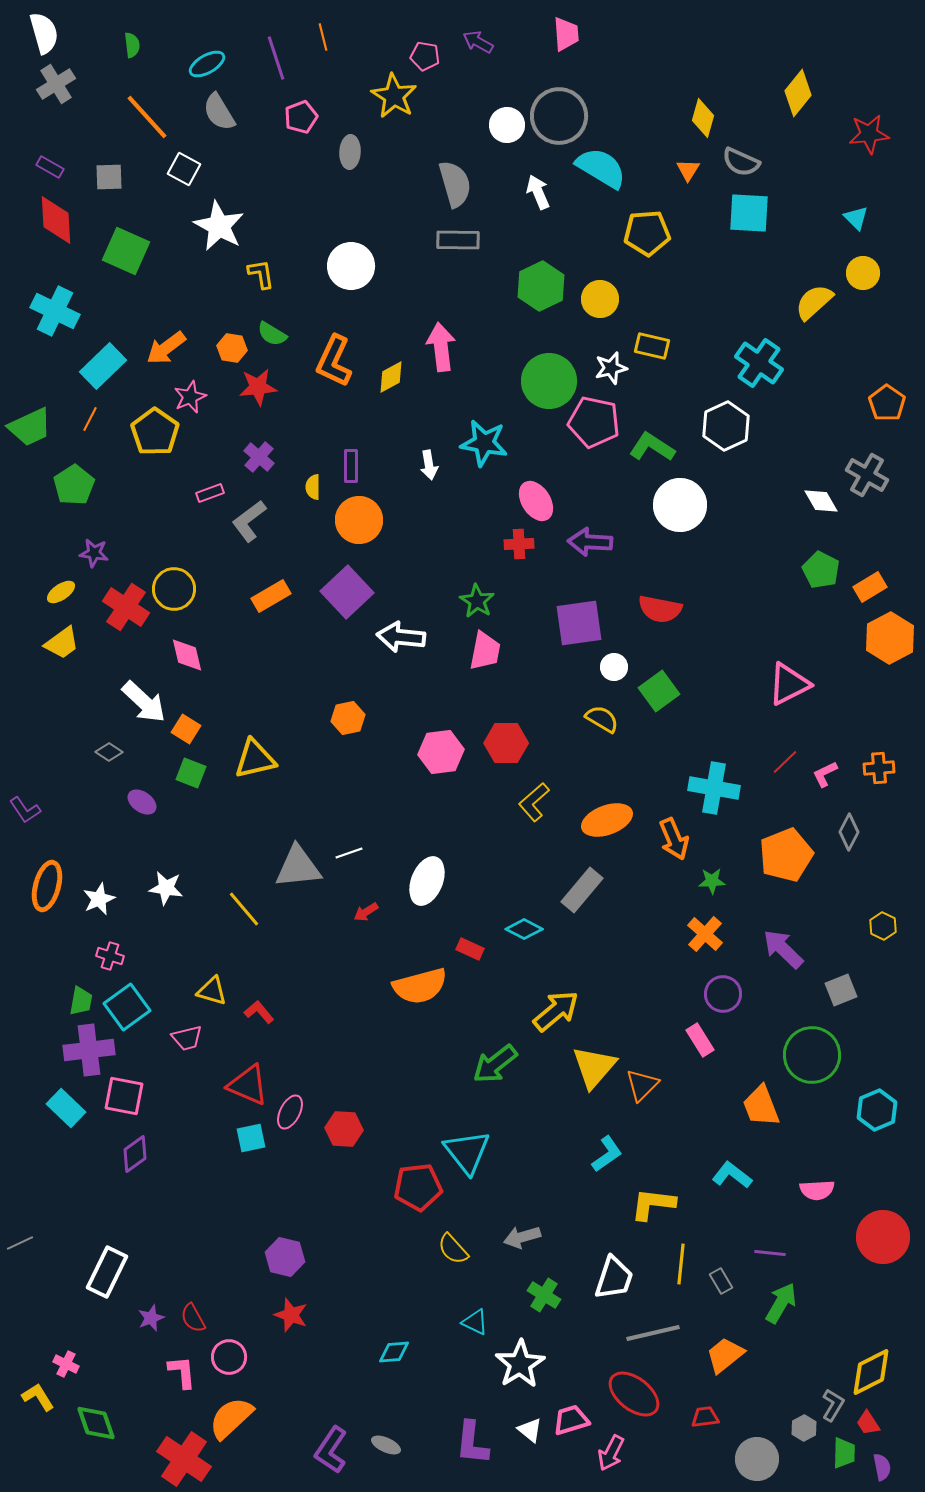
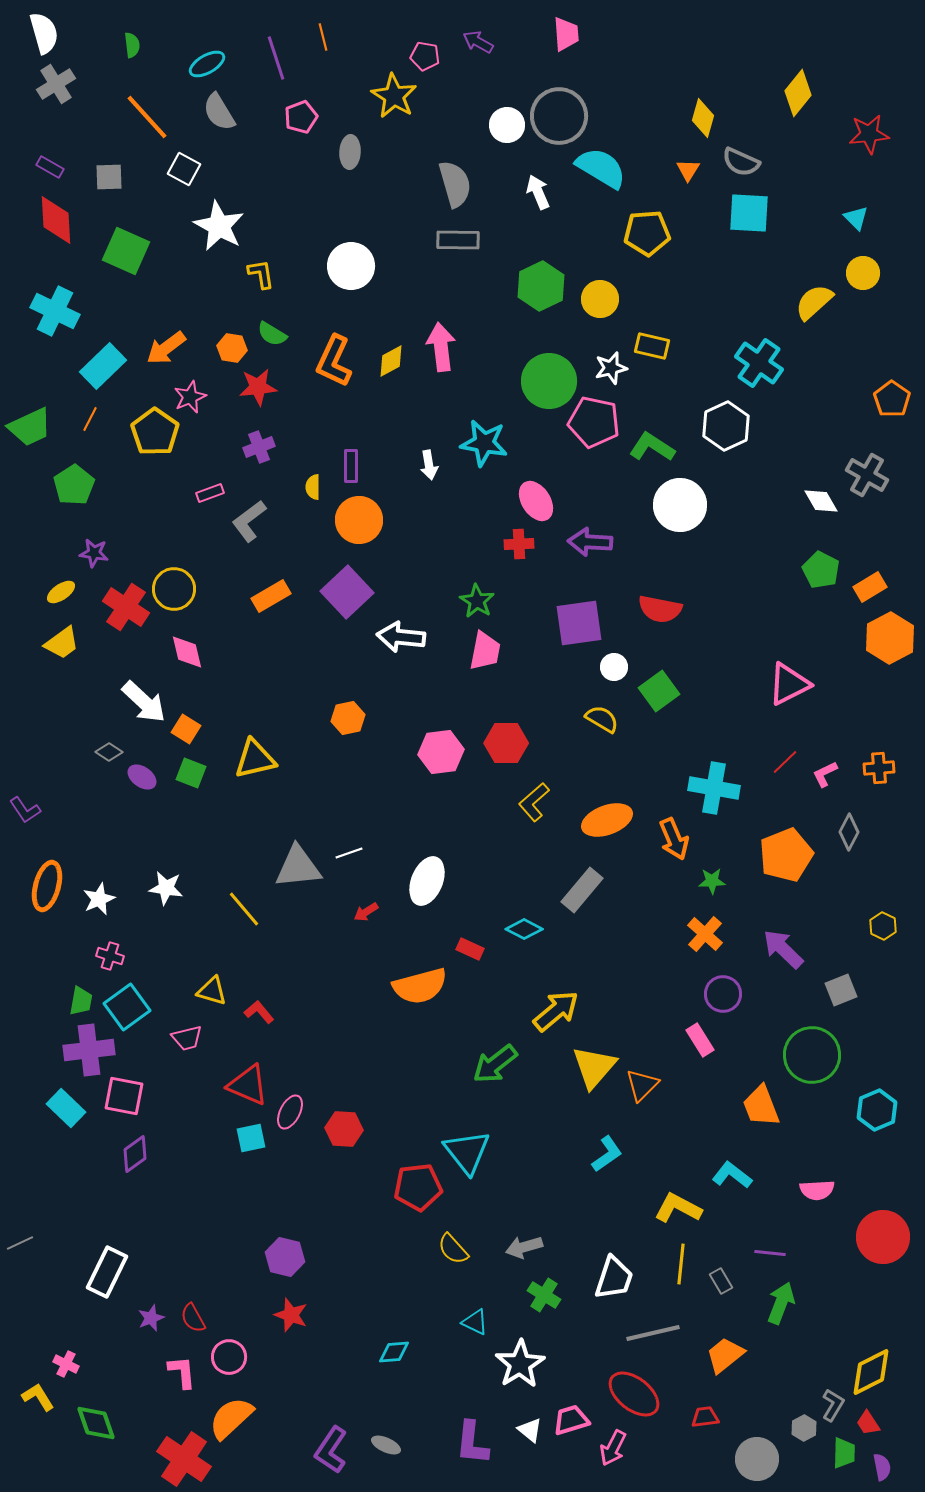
yellow diamond at (391, 377): moved 16 px up
orange pentagon at (887, 403): moved 5 px right, 4 px up
purple cross at (259, 457): moved 10 px up; rotated 28 degrees clockwise
pink diamond at (187, 655): moved 3 px up
purple ellipse at (142, 802): moved 25 px up
yellow L-shape at (653, 1204): moved 25 px right, 4 px down; rotated 21 degrees clockwise
gray arrow at (522, 1237): moved 2 px right, 10 px down
green arrow at (781, 1303): rotated 9 degrees counterclockwise
pink arrow at (611, 1453): moved 2 px right, 5 px up
